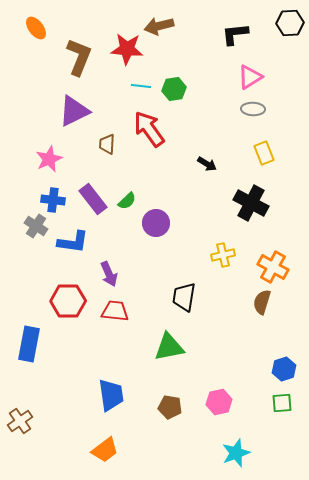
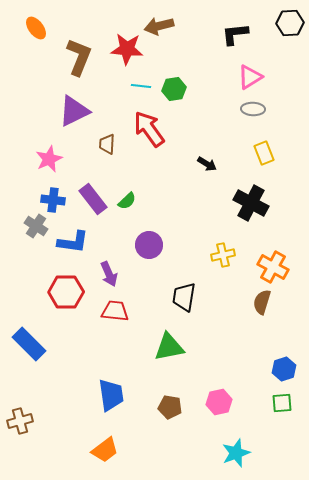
purple circle: moved 7 px left, 22 px down
red hexagon: moved 2 px left, 9 px up
blue rectangle: rotated 56 degrees counterclockwise
brown cross: rotated 20 degrees clockwise
